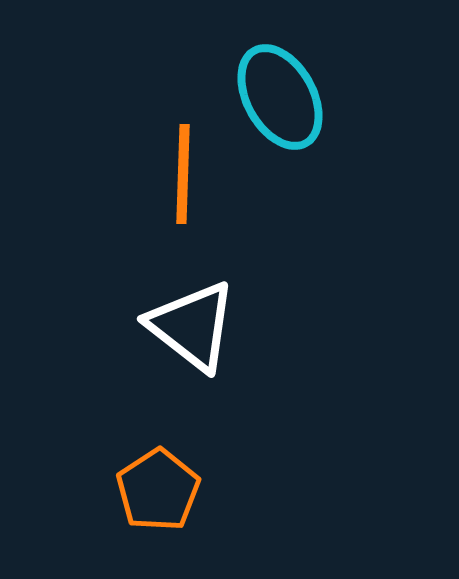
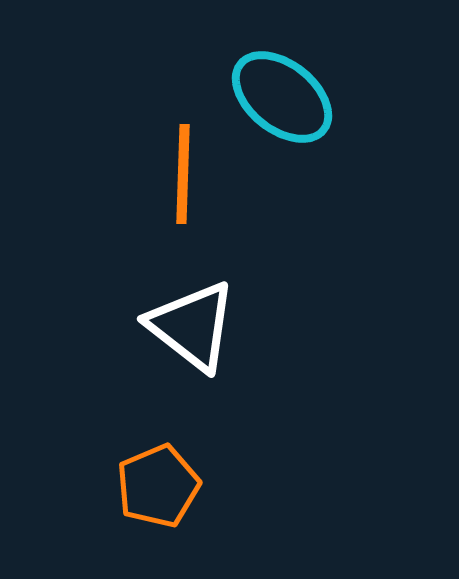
cyan ellipse: moved 2 px right; rotated 22 degrees counterclockwise
orange pentagon: moved 4 px up; rotated 10 degrees clockwise
